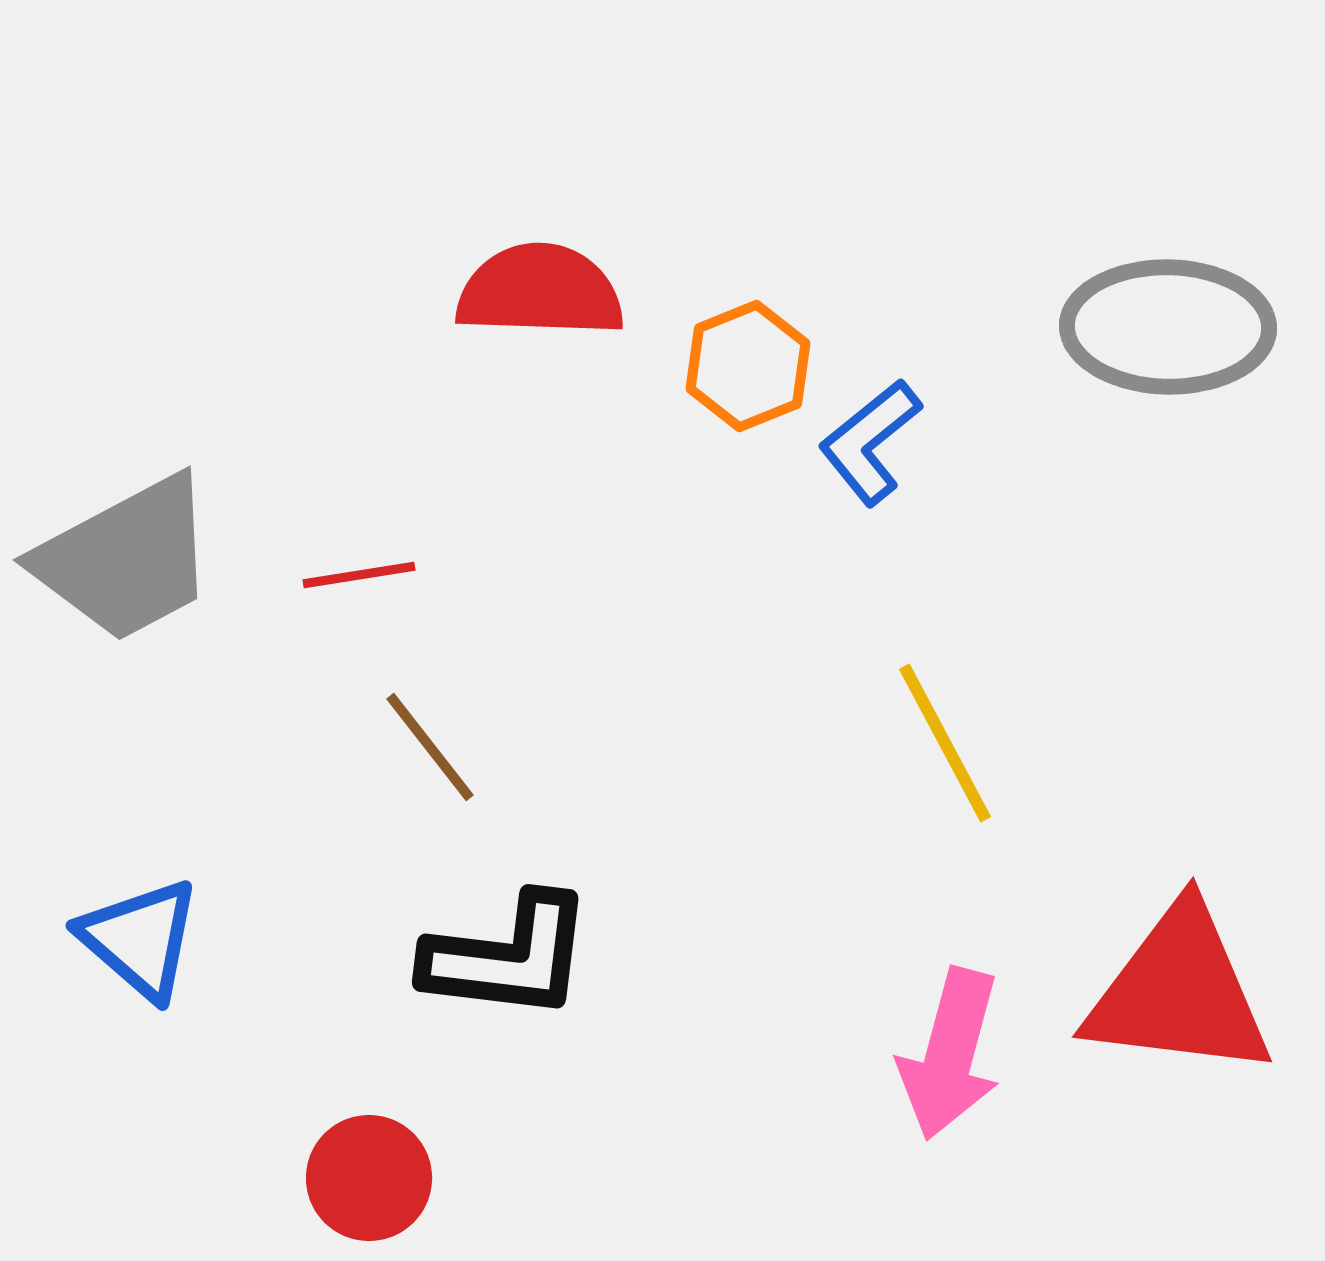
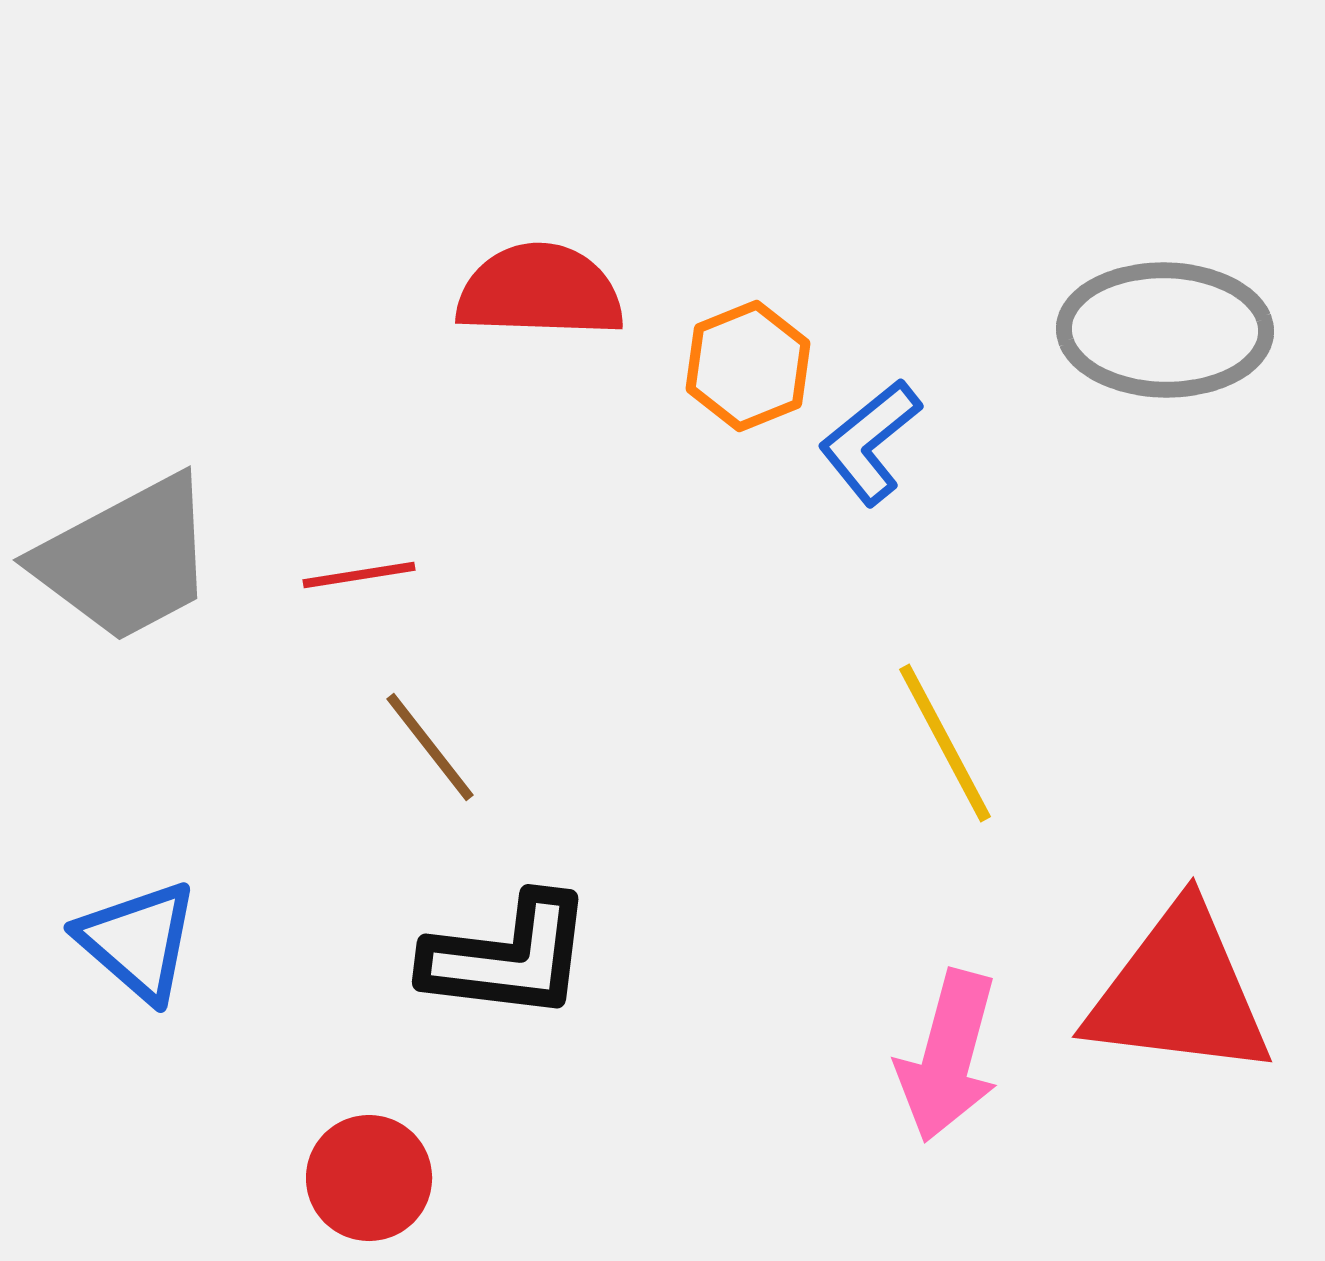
gray ellipse: moved 3 px left, 3 px down
blue triangle: moved 2 px left, 2 px down
pink arrow: moved 2 px left, 2 px down
